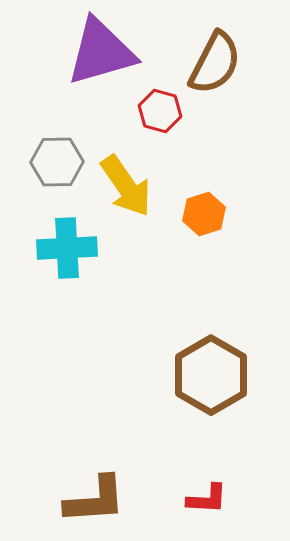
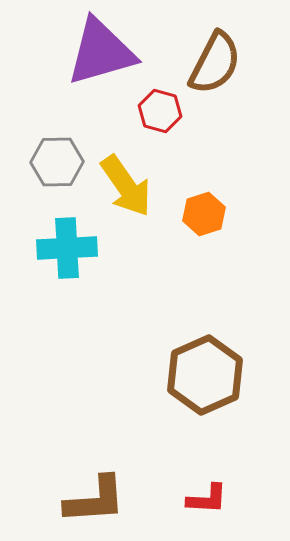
brown hexagon: moved 6 px left; rotated 6 degrees clockwise
